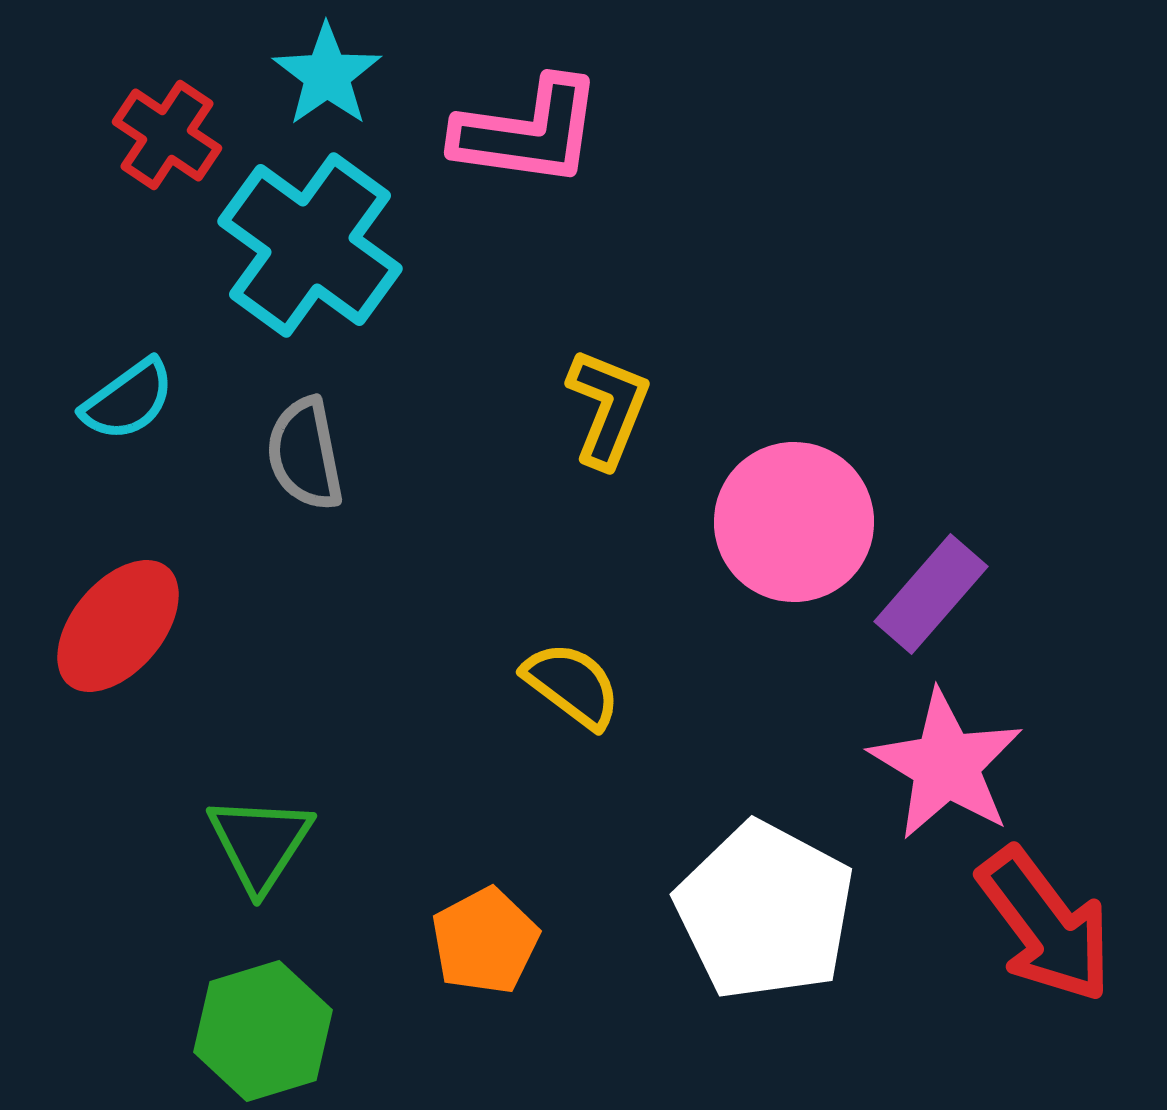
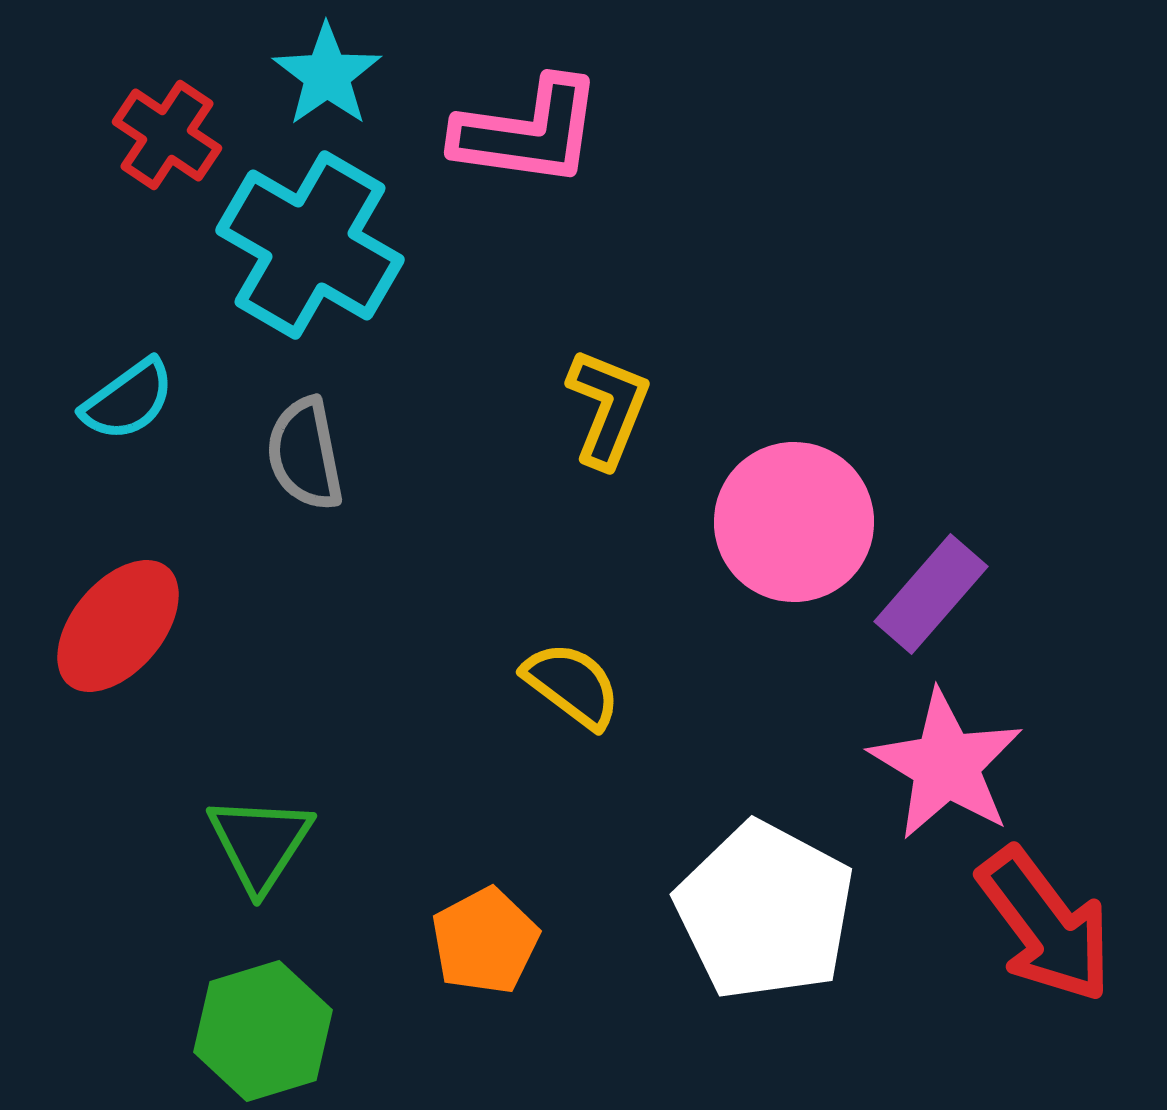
cyan cross: rotated 6 degrees counterclockwise
